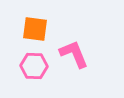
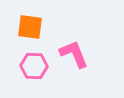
orange square: moved 5 px left, 2 px up
